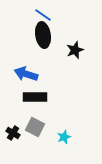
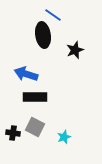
blue line: moved 10 px right
black cross: rotated 24 degrees counterclockwise
